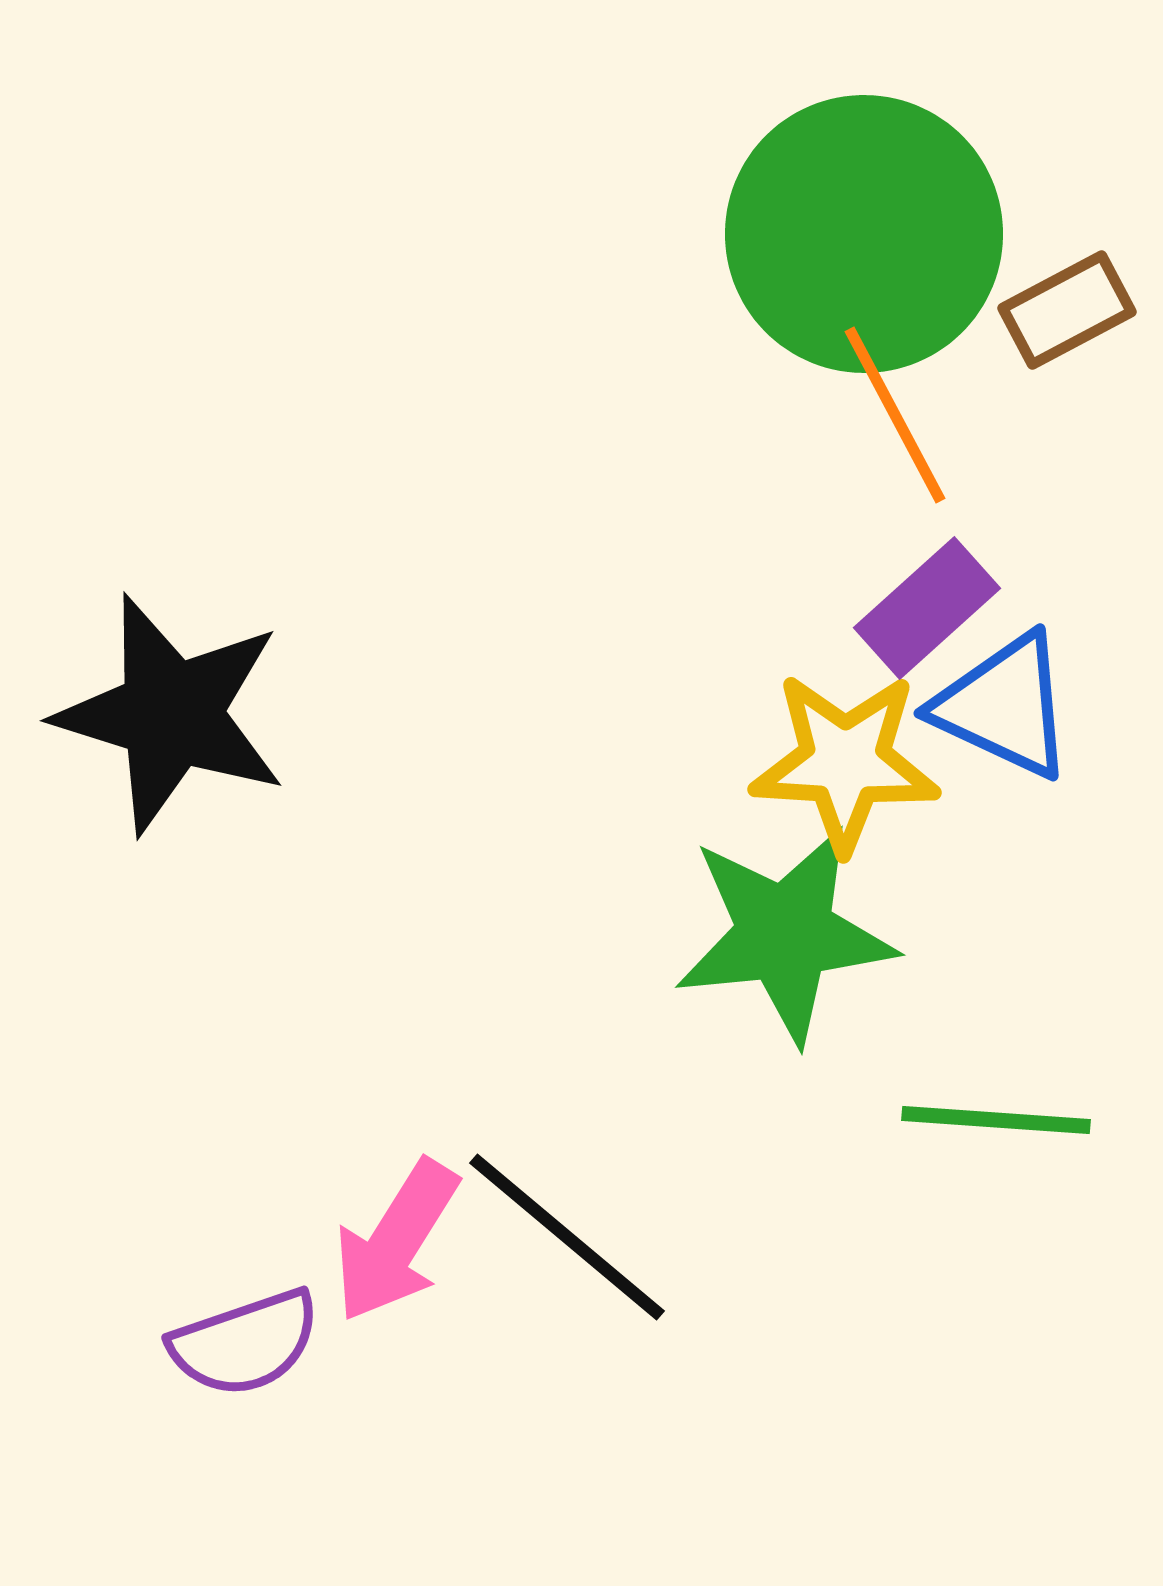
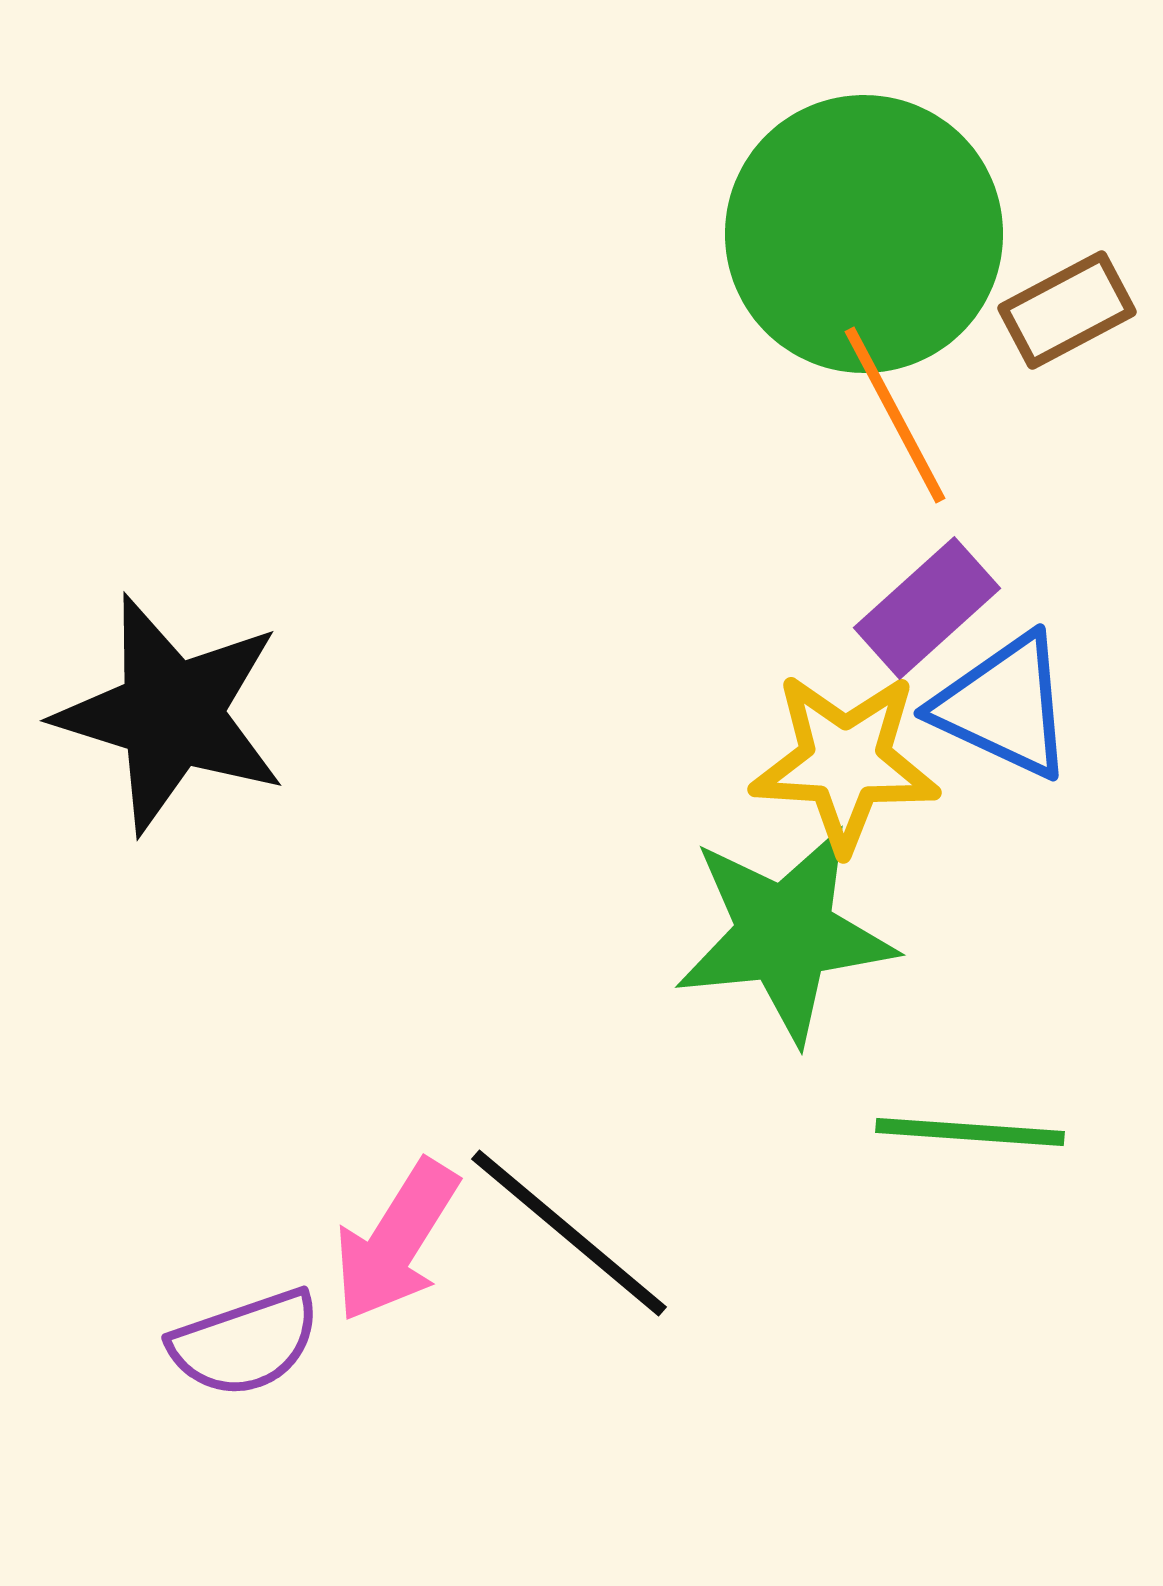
green line: moved 26 px left, 12 px down
black line: moved 2 px right, 4 px up
